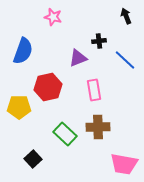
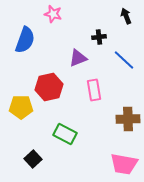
pink star: moved 3 px up
black cross: moved 4 px up
blue semicircle: moved 2 px right, 11 px up
blue line: moved 1 px left
red hexagon: moved 1 px right
yellow pentagon: moved 2 px right
brown cross: moved 30 px right, 8 px up
green rectangle: rotated 15 degrees counterclockwise
